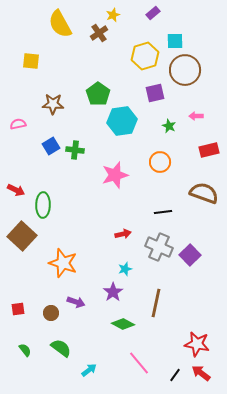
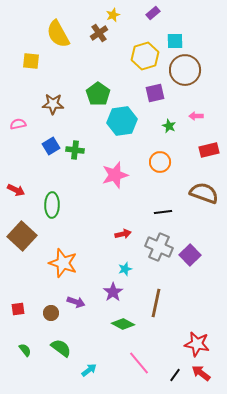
yellow semicircle at (60, 24): moved 2 px left, 10 px down
green ellipse at (43, 205): moved 9 px right
